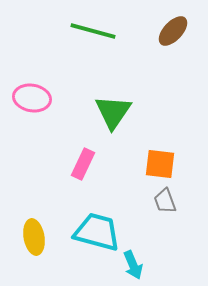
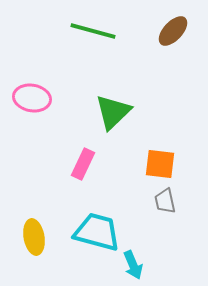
green triangle: rotated 12 degrees clockwise
gray trapezoid: rotated 8 degrees clockwise
